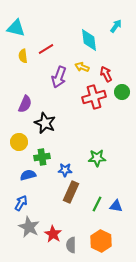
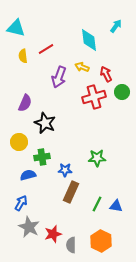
purple semicircle: moved 1 px up
red star: rotated 24 degrees clockwise
